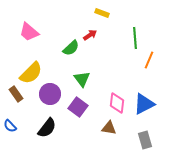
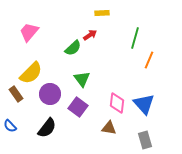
yellow rectangle: rotated 24 degrees counterclockwise
pink trapezoid: rotated 90 degrees clockwise
green line: rotated 20 degrees clockwise
green semicircle: moved 2 px right
blue triangle: rotated 45 degrees counterclockwise
